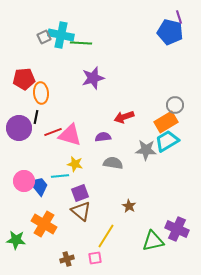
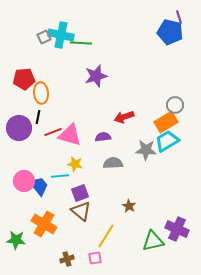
purple star: moved 3 px right, 2 px up
black line: moved 2 px right
gray semicircle: rotated 12 degrees counterclockwise
